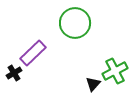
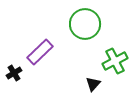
green circle: moved 10 px right, 1 px down
purple rectangle: moved 7 px right, 1 px up
green cross: moved 10 px up
